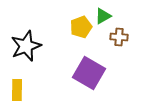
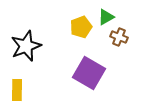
green triangle: moved 3 px right, 1 px down
brown cross: rotated 18 degrees clockwise
